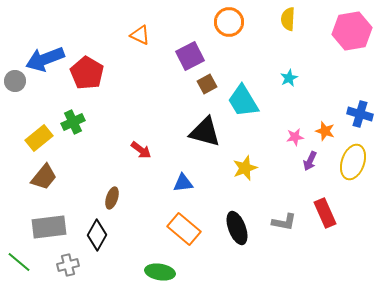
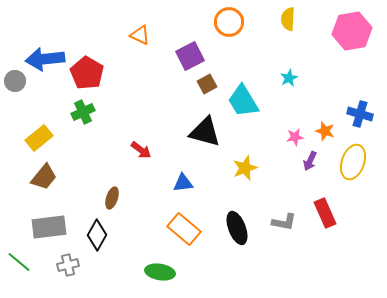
blue arrow: rotated 15 degrees clockwise
green cross: moved 10 px right, 10 px up
